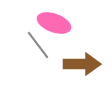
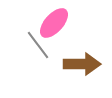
pink ellipse: rotated 68 degrees counterclockwise
